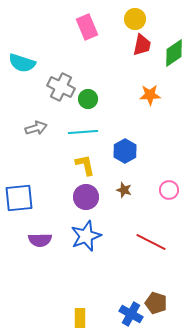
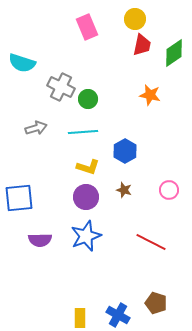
orange star: rotated 15 degrees clockwise
yellow L-shape: moved 3 px right, 2 px down; rotated 120 degrees clockwise
blue cross: moved 13 px left, 1 px down
